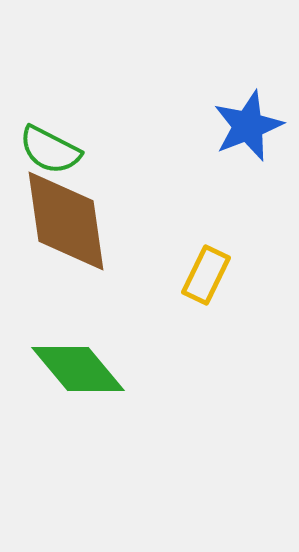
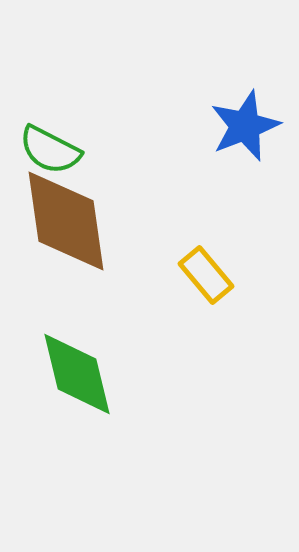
blue star: moved 3 px left
yellow rectangle: rotated 66 degrees counterclockwise
green diamond: moved 1 px left, 5 px down; rotated 26 degrees clockwise
